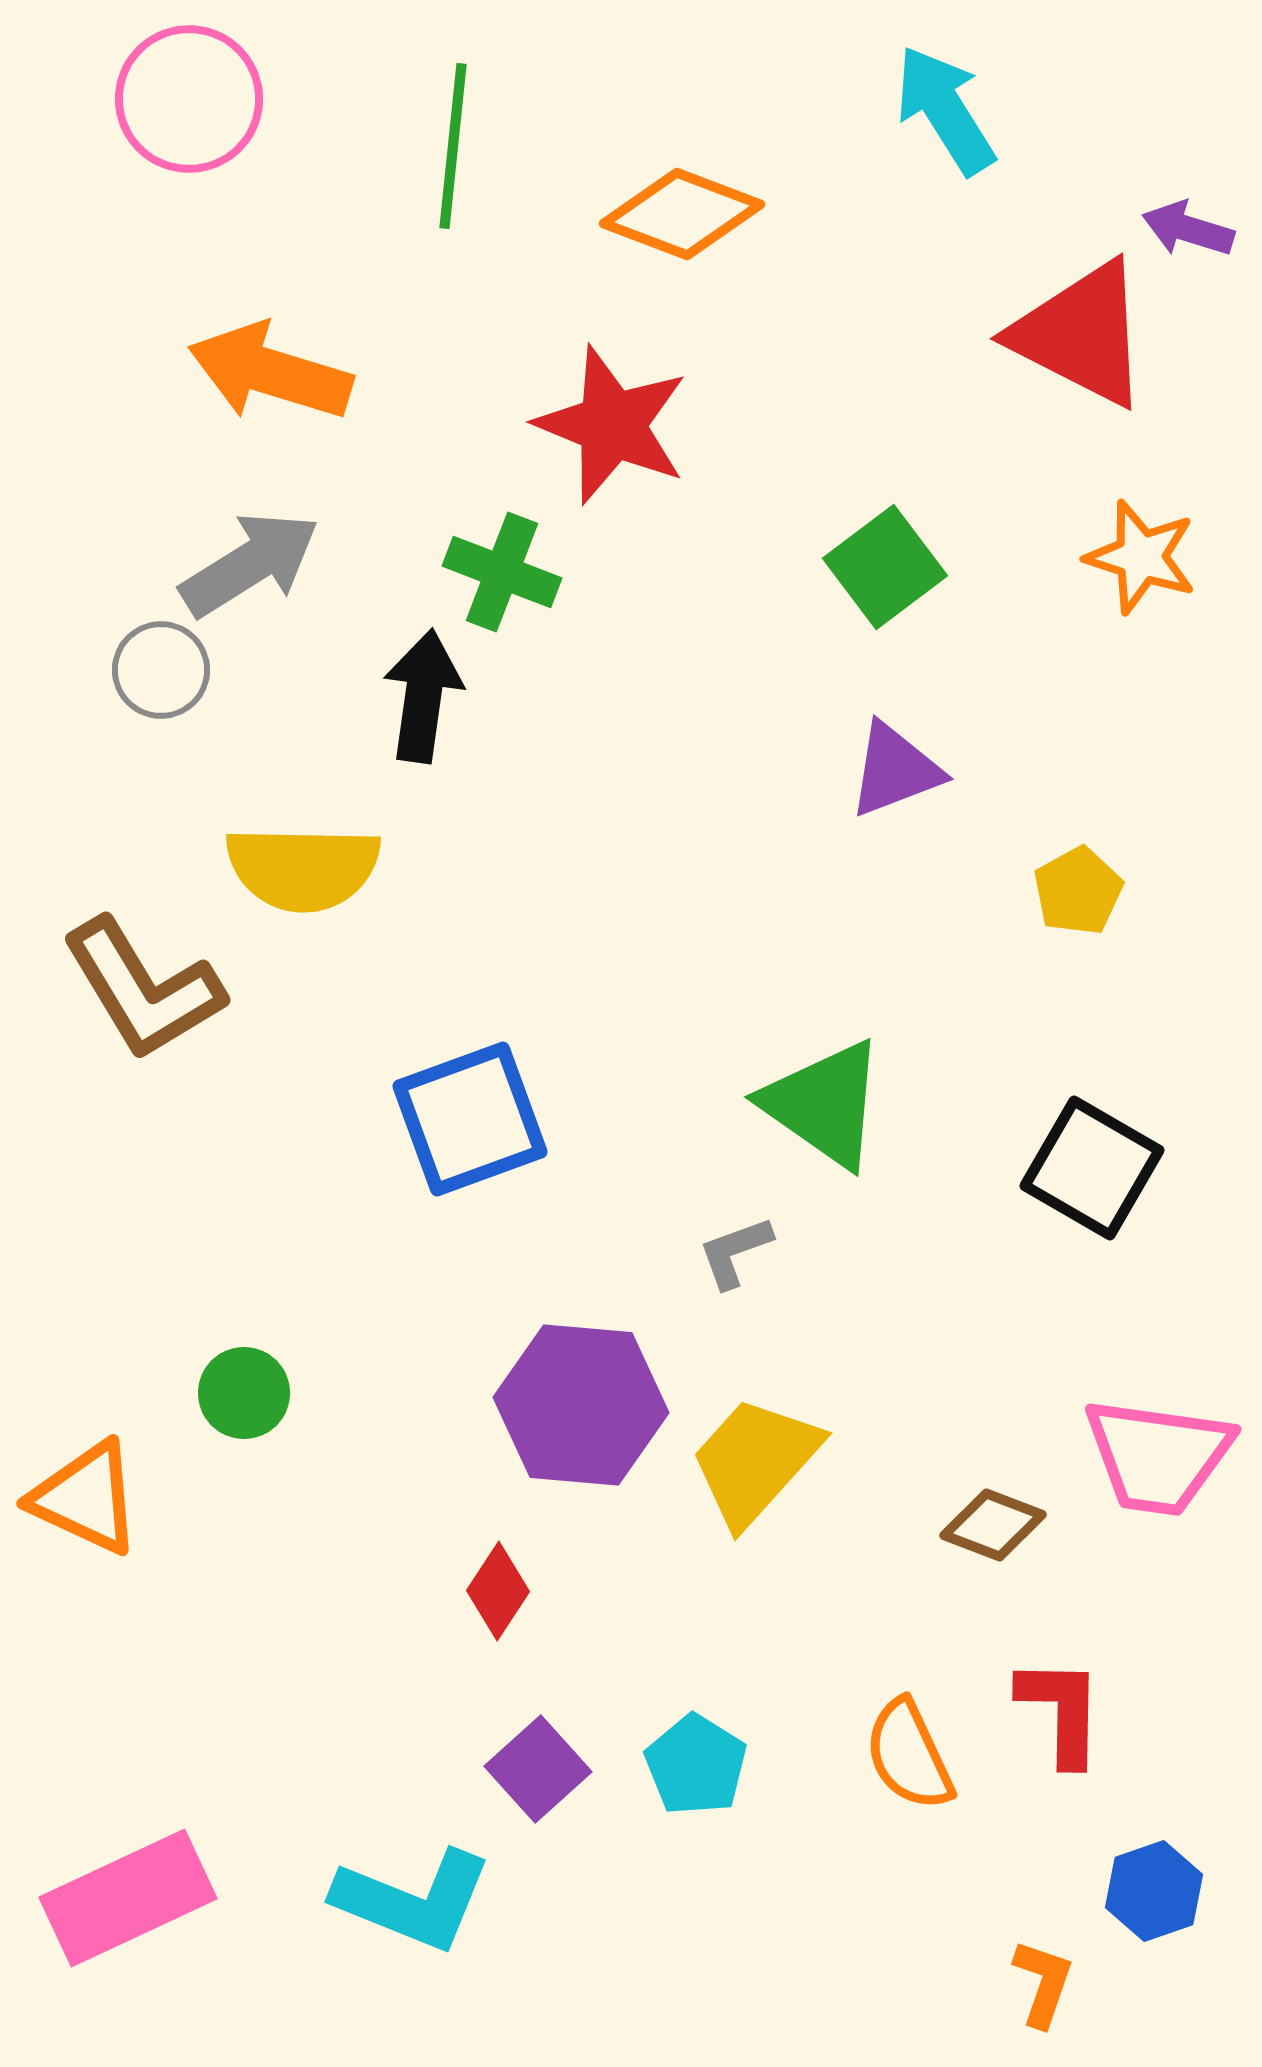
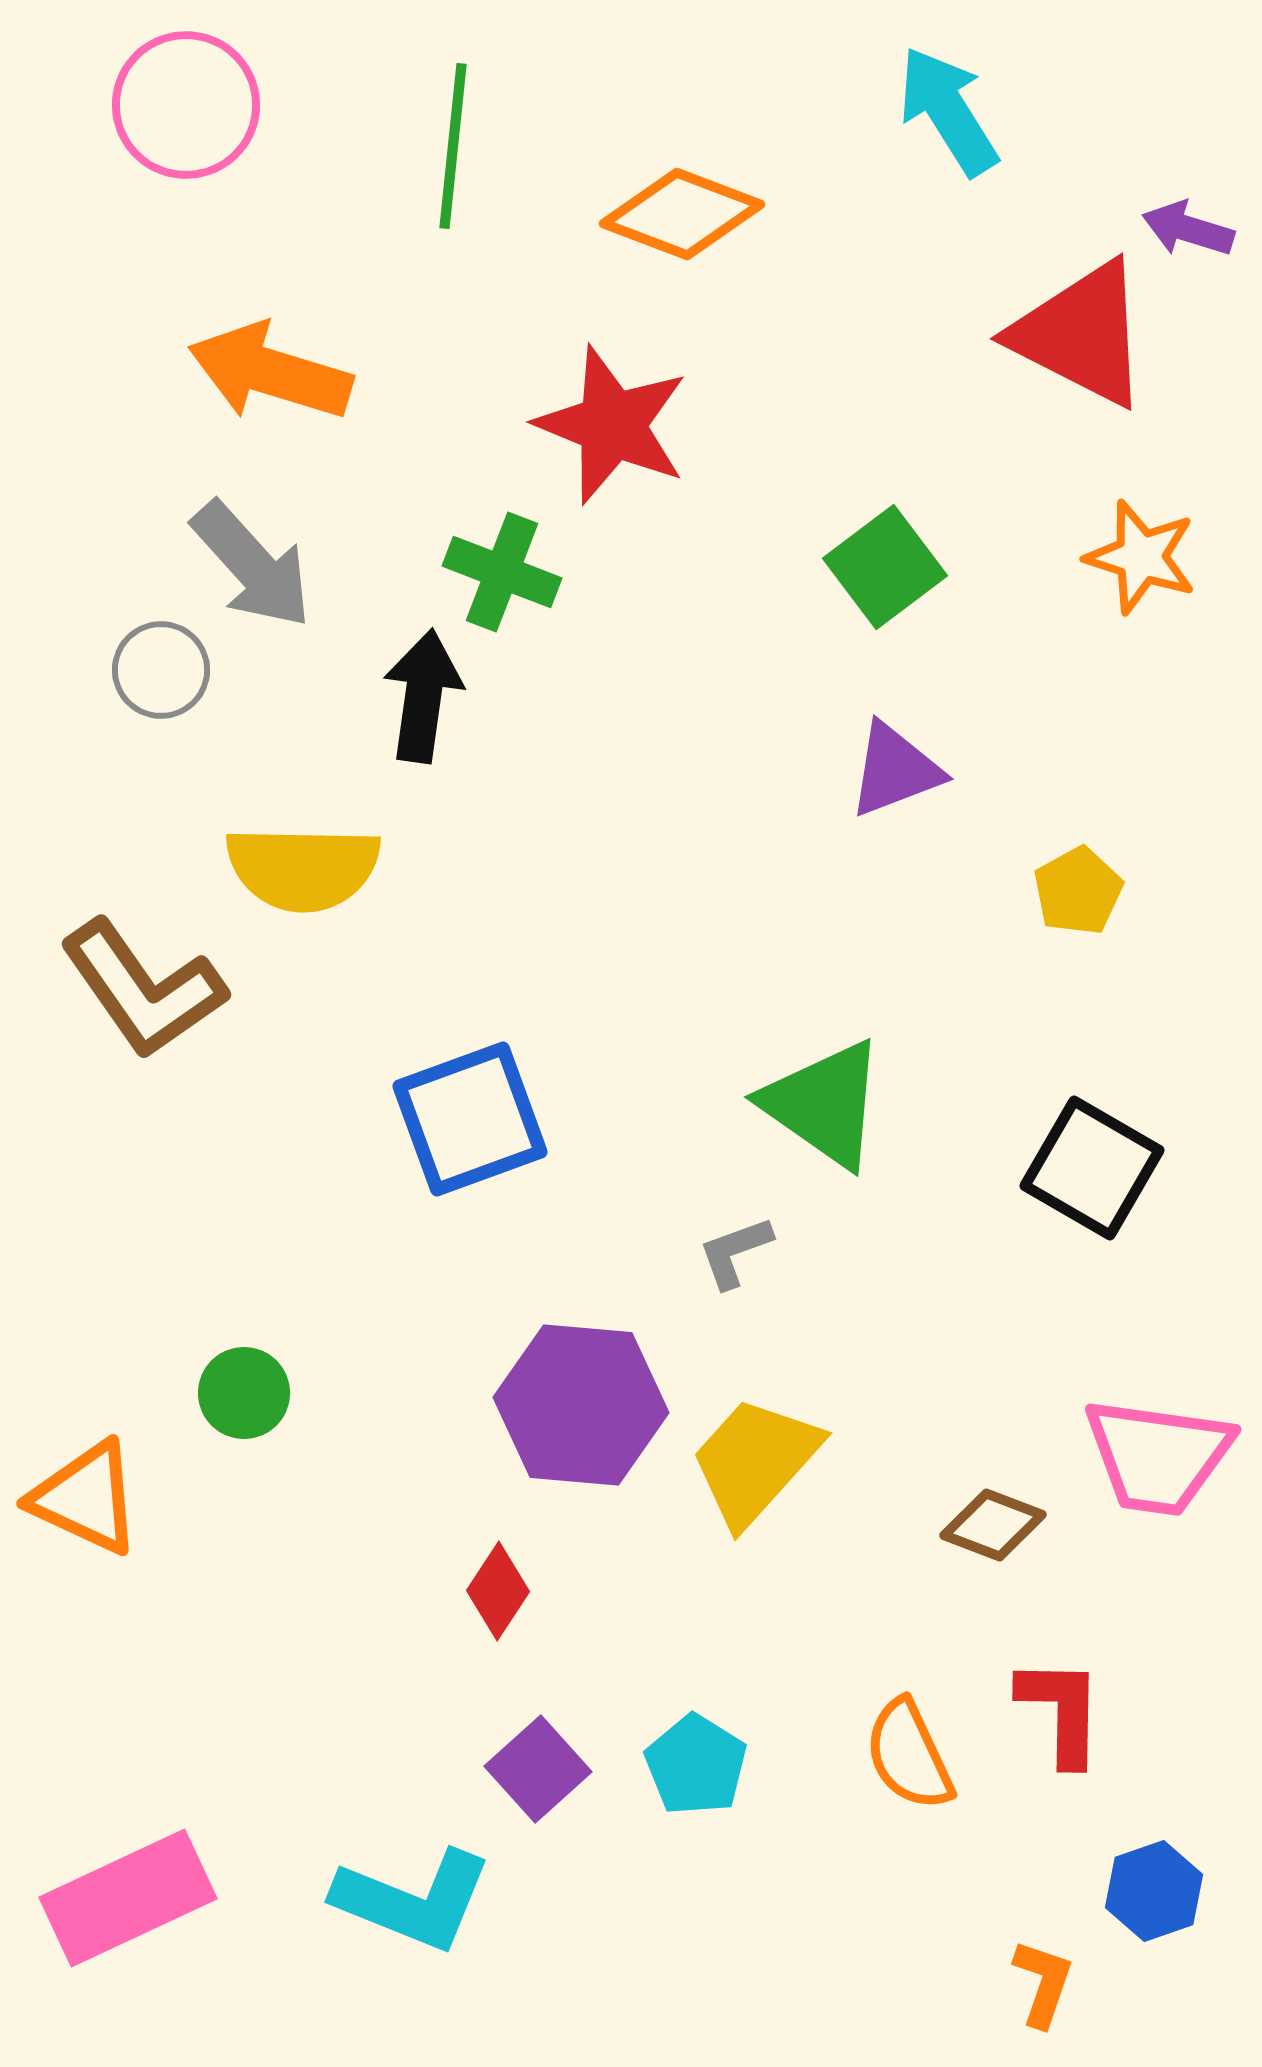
pink circle: moved 3 px left, 6 px down
cyan arrow: moved 3 px right, 1 px down
gray arrow: moved 2 px right, 1 px down; rotated 80 degrees clockwise
brown L-shape: rotated 4 degrees counterclockwise
